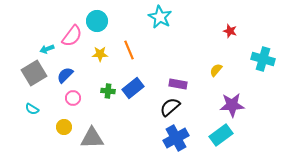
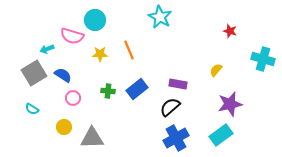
cyan circle: moved 2 px left, 1 px up
pink semicircle: rotated 70 degrees clockwise
blue semicircle: moved 2 px left; rotated 78 degrees clockwise
blue rectangle: moved 4 px right, 1 px down
purple star: moved 2 px left, 1 px up; rotated 10 degrees counterclockwise
